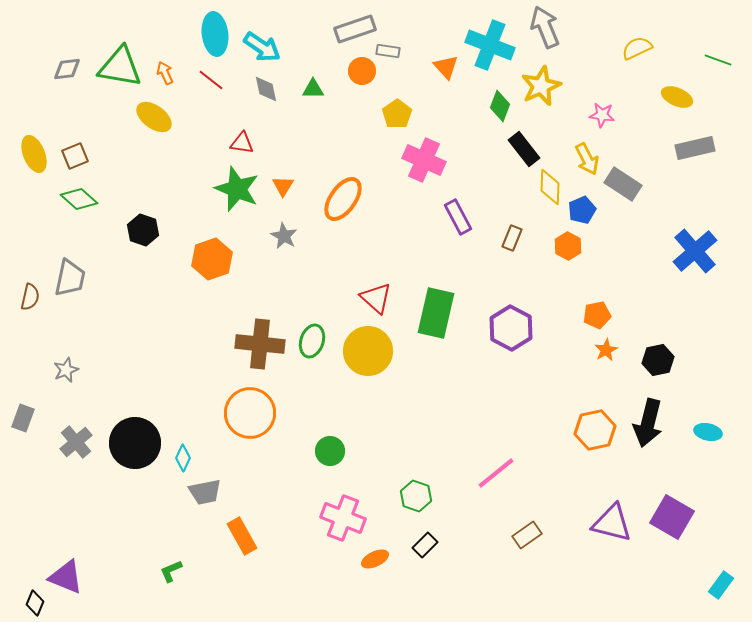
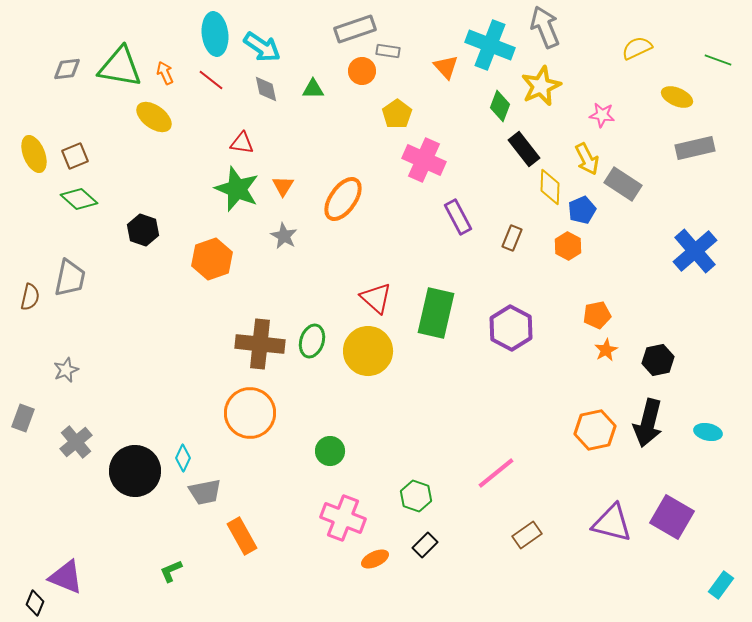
black circle at (135, 443): moved 28 px down
